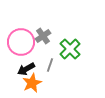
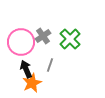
green cross: moved 10 px up
black arrow: rotated 96 degrees clockwise
